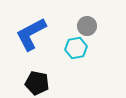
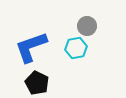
blue L-shape: moved 13 px down; rotated 9 degrees clockwise
black pentagon: rotated 15 degrees clockwise
